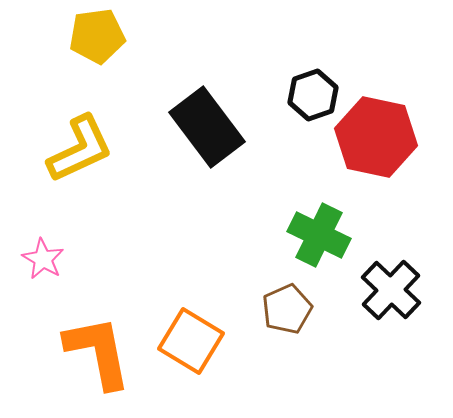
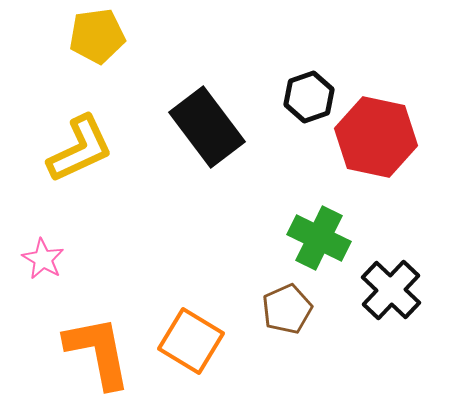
black hexagon: moved 4 px left, 2 px down
green cross: moved 3 px down
